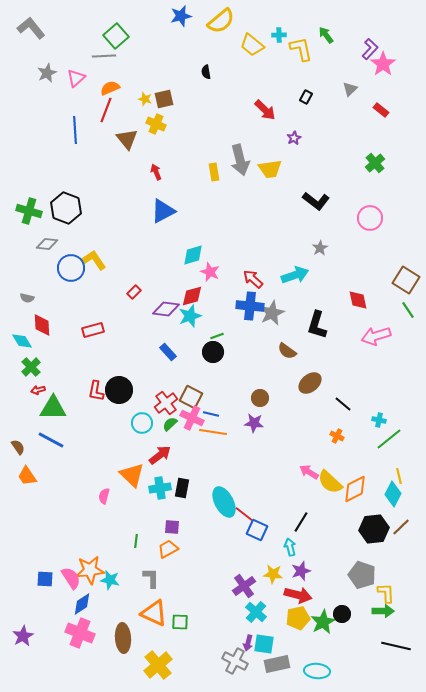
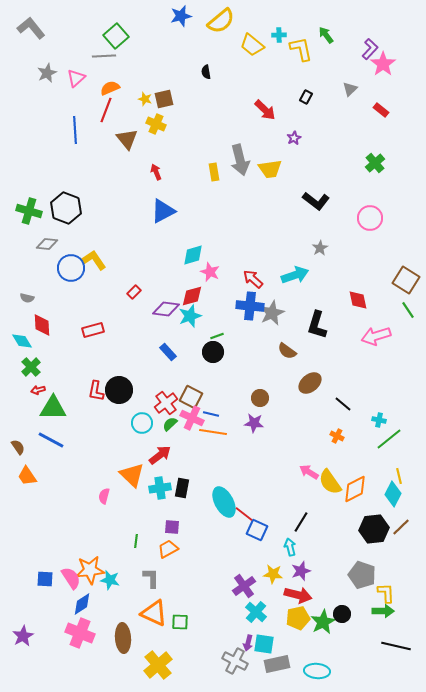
yellow semicircle at (330, 482): rotated 12 degrees clockwise
